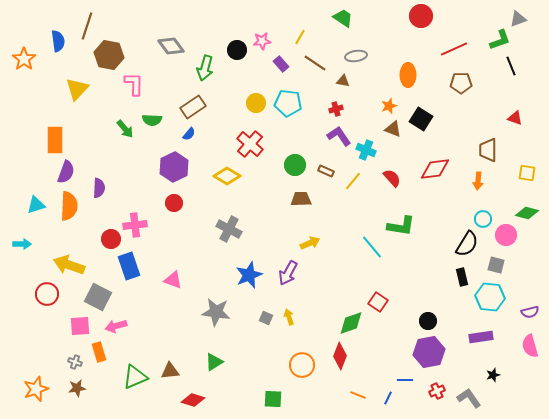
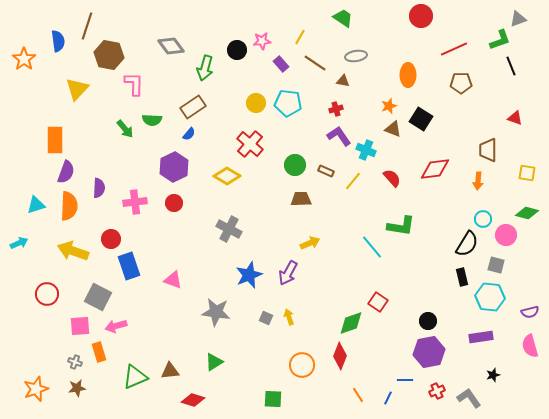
pink cross at (135, 225): moved 23 px up
cyan arrow at (22, 244): moved 3 px left, 1 px up; rotated 24 degrees counterclockwise
yellow arrow at (69, 265): moved 4 px right, 14 px up
orange line at (358, 395): rotated 35 degrees clockwise
